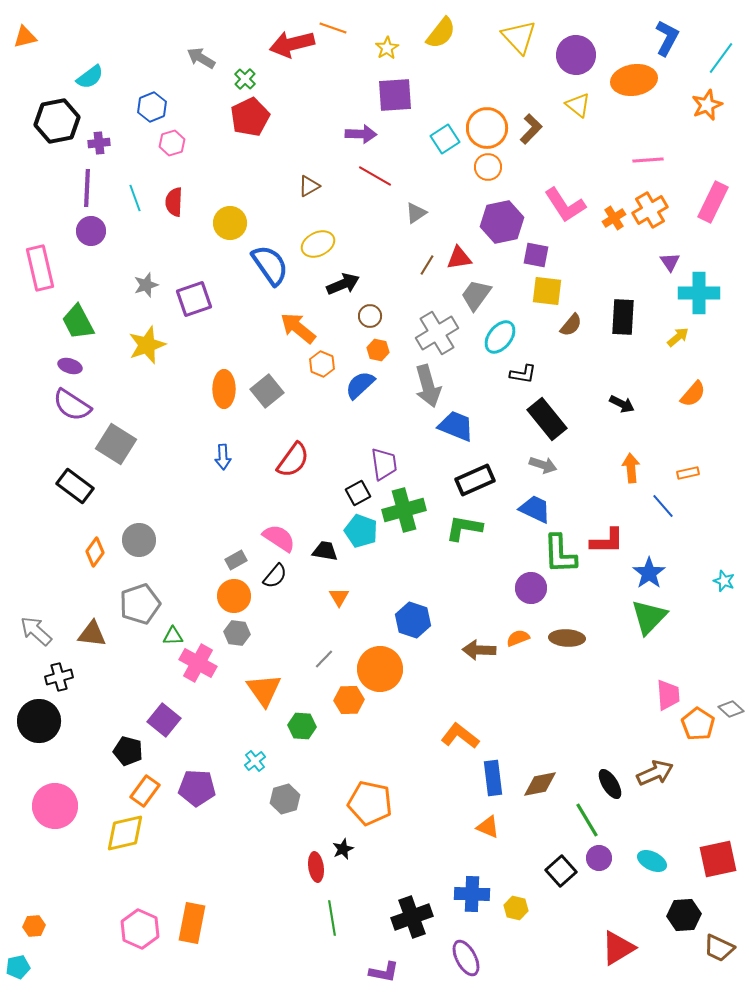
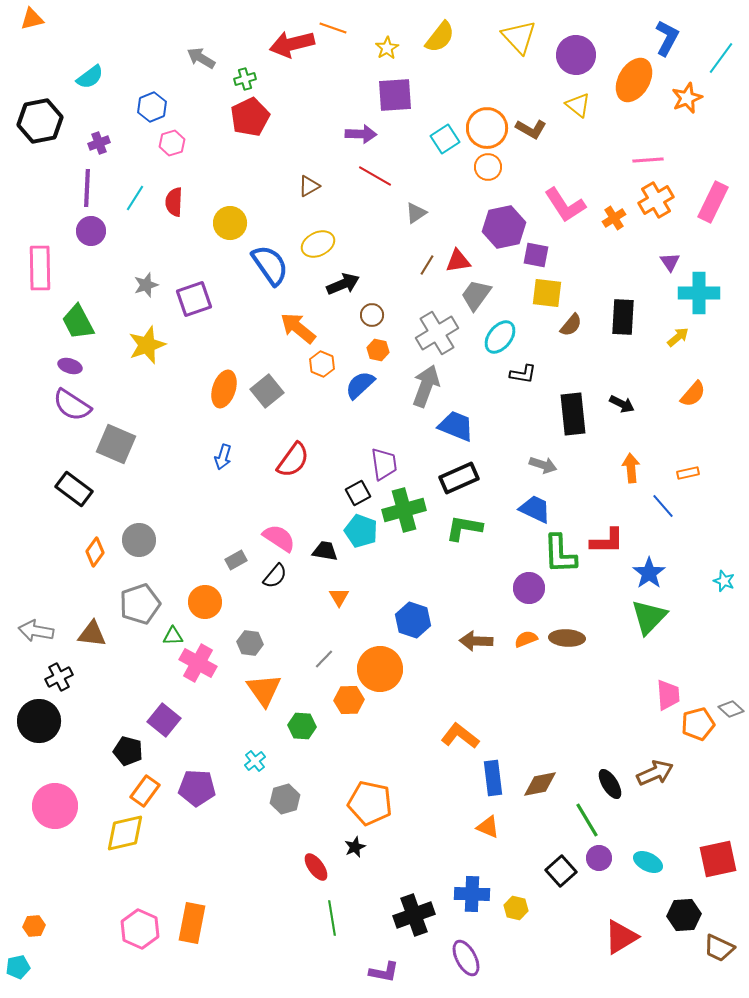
yellow semicircle at (441, 33): moved 1 px left, 4 px down
orange triangle at (25, 37): moved 7 px right, 18 px up
green cross at (245, 79): rotated 30 degrees clockwise
orange ellipse at (634, 80): rotated 51 degrees counterclockwise
orange star at (707, 105): moved 20 px left, 7 px up
black hexagon at (57, 121): moved 17 px left
brown L-shape at (531, 129): rotated 76 degrees clockwise
purple cross at (99, 143): rotated 15 degrees counterclockwise
cyan line at (135, 198): rotated 52 degrees clockwise
orange cross at (650, 210): moved 6 px right, 10 px up
purple hexagon at (502, 222): moved 2 px right, 5 px down
red triangle at (459, 258): moved 1 px left, 3 px down
pink rectangle at (40, 268): rotated 12 degrees clockwise
yellow square at (547, 291): moved 2 px down
brown circle at (370, 316): moved 2 px right, 1 px up
gray arrow at (428, 386): moved 2 px left; rotated 144 degrees counterclockwise
orange ellipse at (224, 389): rotated 18 degrees clockwise
black rectangle at (547, 419): moved 26 px right, 5 px up; rotated 33 degrees clockwise
gray square at (116, 444): rotated 9 degrees counterclockwise
blue arrow at (223, 457): rotated 20 degrees clockwise
black rectangle at (475, 480): moved 16 px left, 2 px up
black rectangle at (75, 486): moved 1 px left, 3 px down
purple circle at (531, 588): moved 2 px left
orange circle at (234, 596): moved 29 px left, 6 px down
gray arrow at (36, 631): rotated 32 degrees counterclockwise
gray hexagon at (237, 633): moved 13 px right, 10 px down
orange semicircle at (518, 638): moved 8 px right, 1 px down
brown arrow at (479, 650): moved 3 px left, 9 px up
black cross at (59, 677): rotated 12 degrees counterclockwise
orange pentagon at (698, 724): rotated 24 degrees clockwise
black star at (343, 849): moved 12 px right, 2 px up
cyan ellipse at (652, 861): moved 4 px left, 1 px down
red ellipse at (316, 867): rotated 28 degrees counterclockwise
black cross at (412, 917): moved 2 px right, 2 px up
red triangle at (618, 948): moved 3 px right, 11 px up
